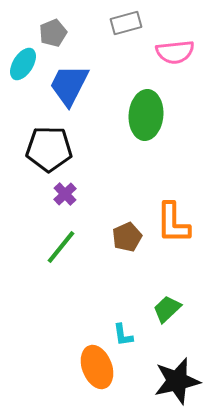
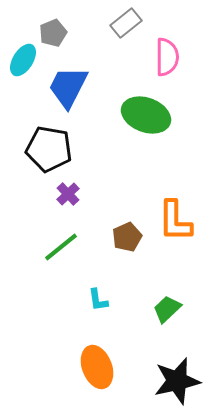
gray rectangle: rotated 24 degrees counterclockwise
pink semicircle: moved 8 px left, 5 px down; rotated 84 degrees counterclockwise
cyan ellipse: moved 4 px up
blue trapezoid: moved 1 px left, 2 px down
green ellipse: rotated 75 degrees counterclockwise
black pentagon: rotated 9 degrees clockwise
purple cross: moved 3 px right
orange L-shape: moved 2 px right, 2 px up
green line: rotated 12 degrees clockwise
cyan L-shape: moved 25 px left, 35 px up
